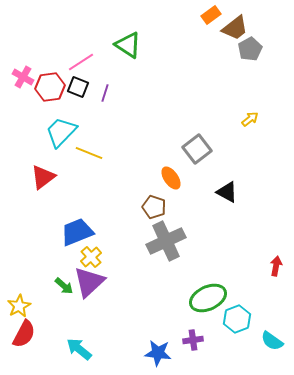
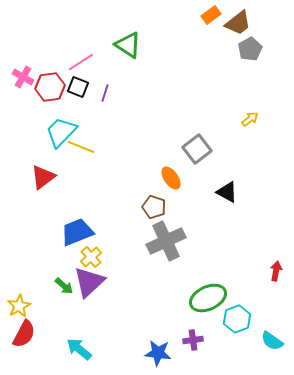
brown trapezoid: moved 3 px right, 5 px up
yellow line: moved 8 px left, 6 px up
red arrow: moved 5 px down
